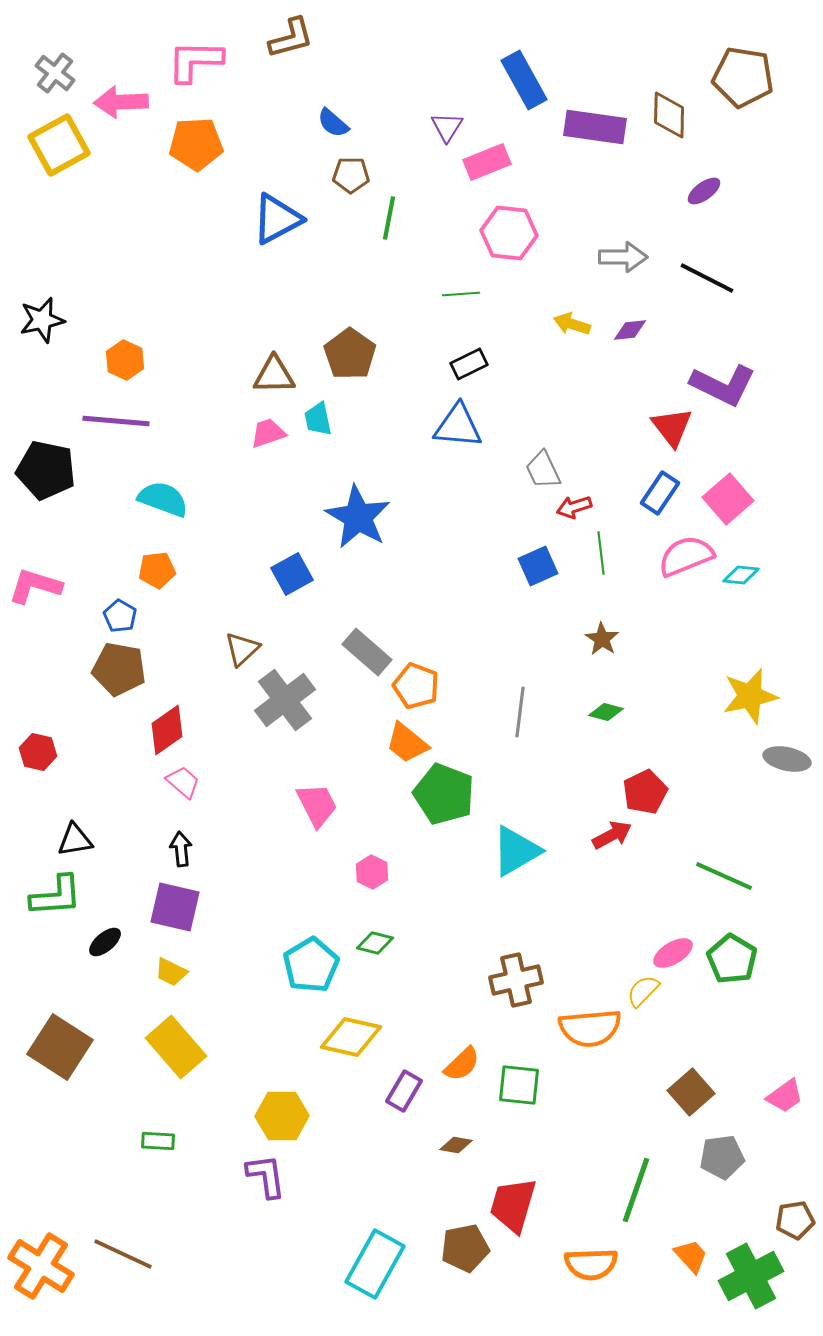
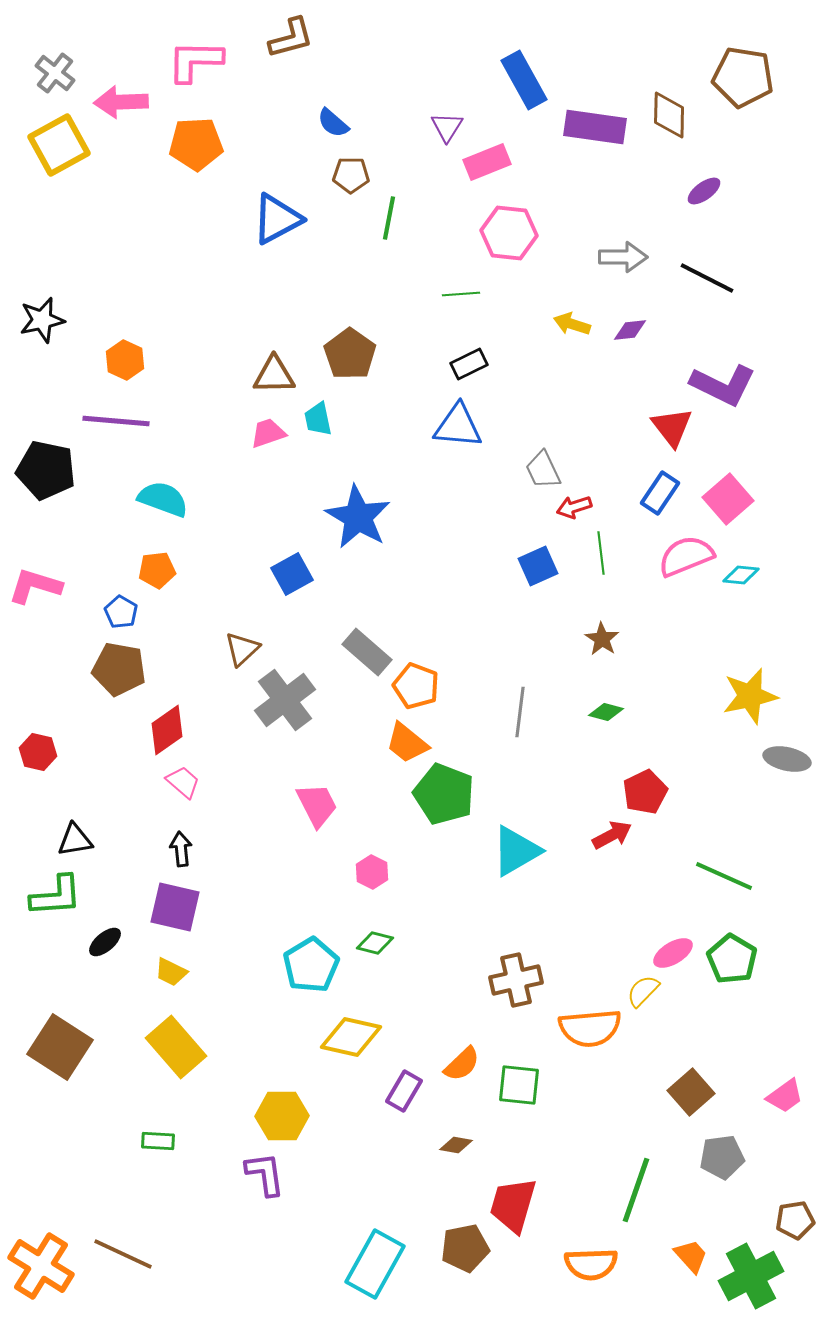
blue pentagon at (120, 616): moved 1 px right, 4 px up
purple L-shape at (266, 1176): moved 1 px left, 2 px up
